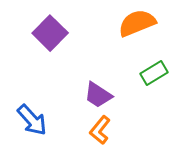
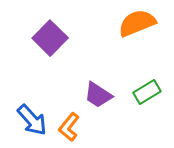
purple square: moved 5 px down
green rectangle: moved 7 px left, 19 px down
orange L-shape: moved 31 px left, 3 px up
